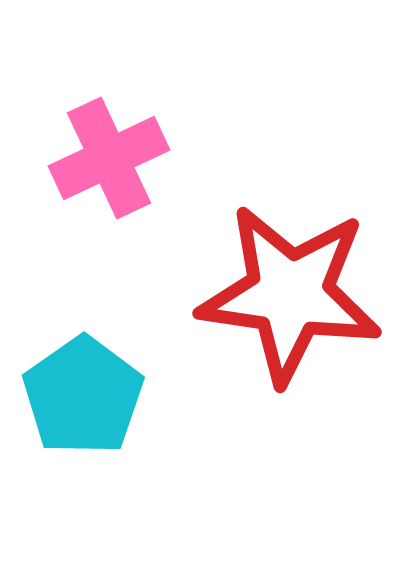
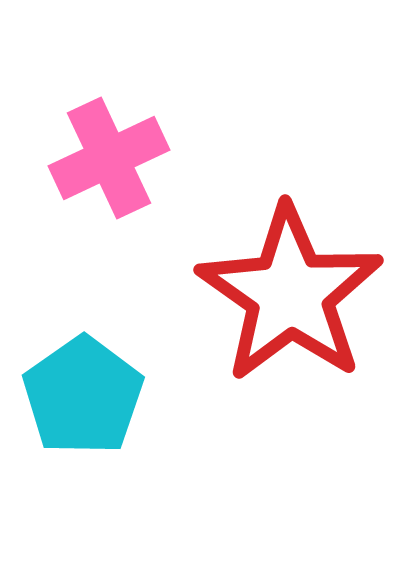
red star: rotated 27 degrees clockwise
